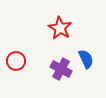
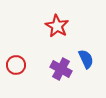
red star: moved 3 px left, 2 px up
red circle: moved 4 px down
